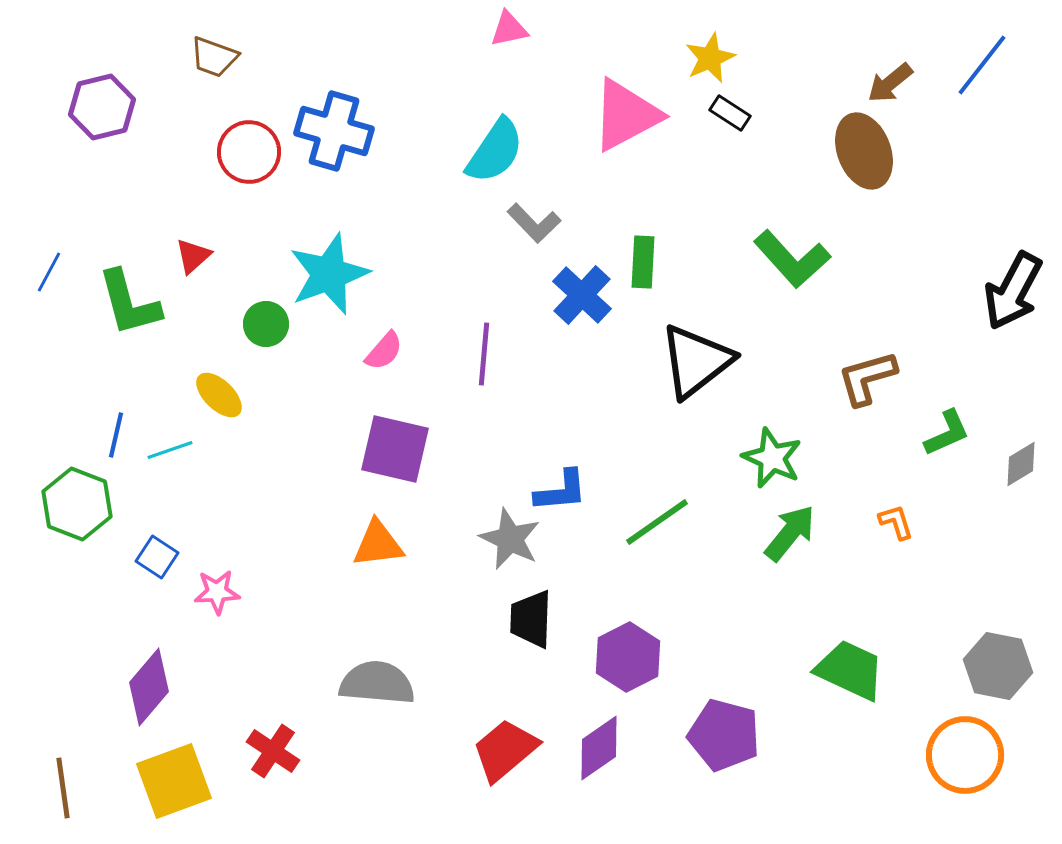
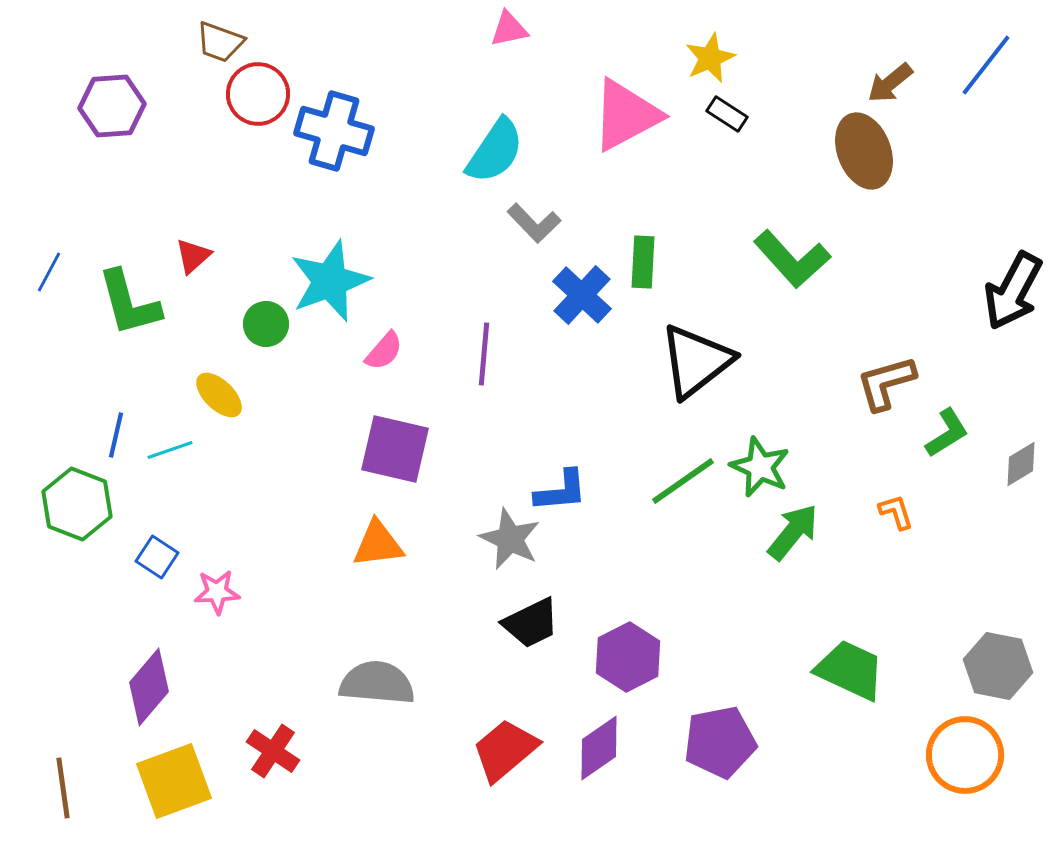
brown trapezoid at (214, 57): moved 6 px right, 15 px up
blue line at (982, 65): moved 4 px right
purple hexagon at (102, 107): moved 10 px right, 1 px up; rotated 10 degrees clockwise
black rectangle at (730, 113): moved 3 px left, 1 px down
red circle at (249, 152): moved 9 px right, 58 px up
cyan star at (329, 274): moved 1 px right, 7 px down
brown L-shape at (867, 378): moved 19 px right, 5 px down
green L-shape at (947, 433): rotated 8 degrees counterclockwise
green star at (772, 458): moved 12 px left, 9 px down
green line at (657, 522): moved 26 px right, 41 px up
orange L-shape at (896, 522): moved 10 px up
green arrow at (790, 533): moved 3 px right, 1 px up
black trapezoid at (531, 619): moved 4 px down; rotated 118 degrees counterclockwise
purple pentagon at (724, 735): moved 4 px left, 7 px down; rotated 26 degrees counterclockwise
